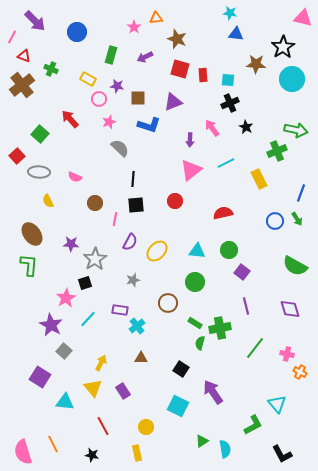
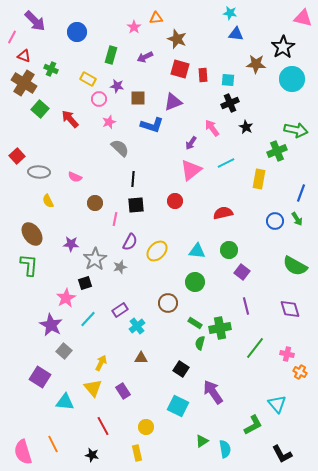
brown cross at (22, 85): moved 2 px right, 2 px up; rotated 20 degrees counterclockwise
blue L-shape at (149, 125): moved 3 px right
green square at (40, 134): moved 25 px up
purple arrow at (190, 140): moved 1 px right, 3 px down; rotated 32 degrees clockwise
yellow rectangle at (259, 179): rotated 36 degrees clockwise
gray star at (133, 280): moved 13 px left, 13 px up
purple rectangle at (120, 310): rotated 42 degrees counterclockwise
